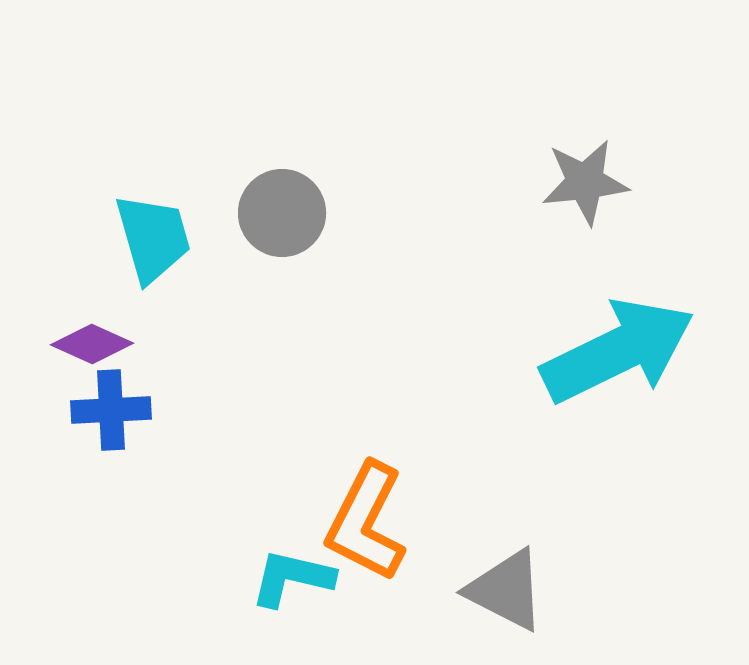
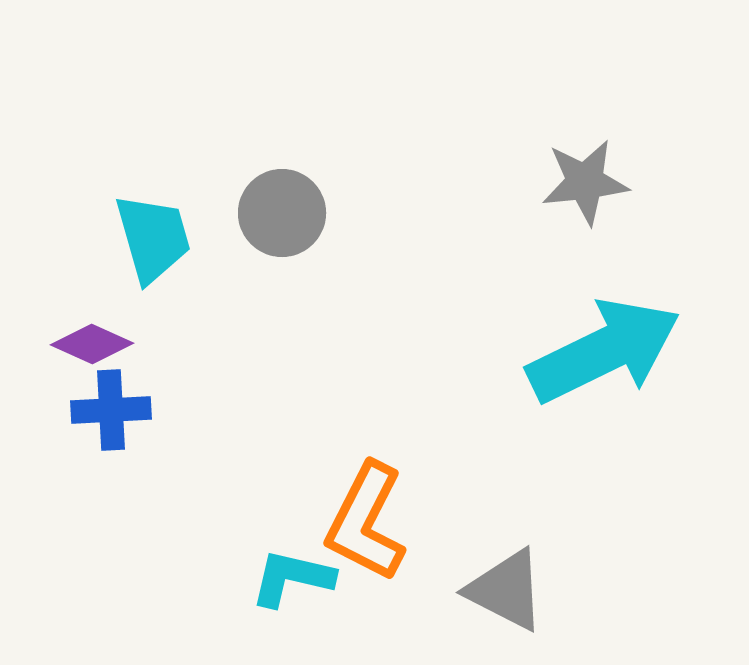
cyan arrow: moved 14 px left
